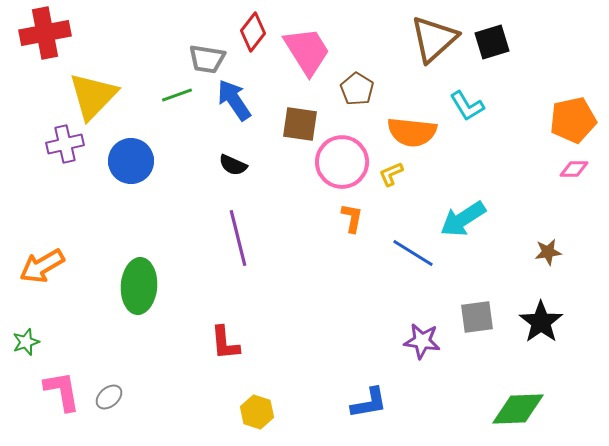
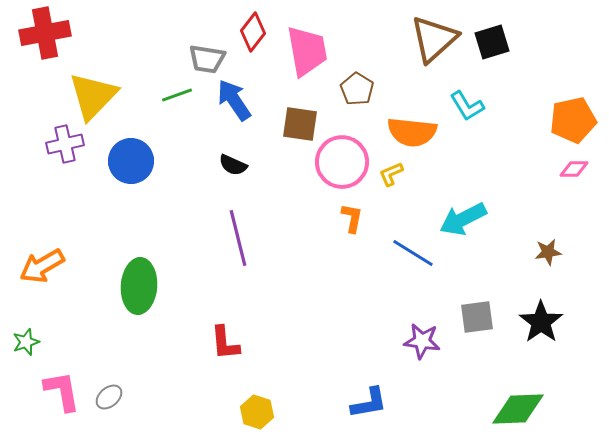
pink trapezoid: rotated 22 degrees clockwise
cyan arrow: rotated 6 degrees clockwise
